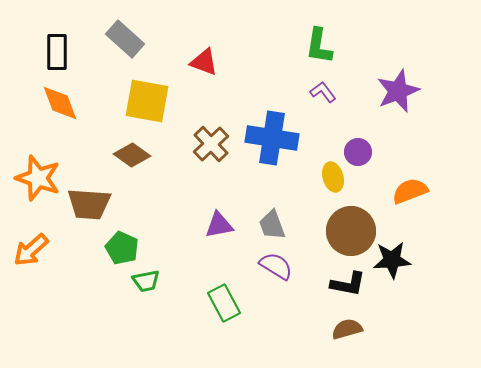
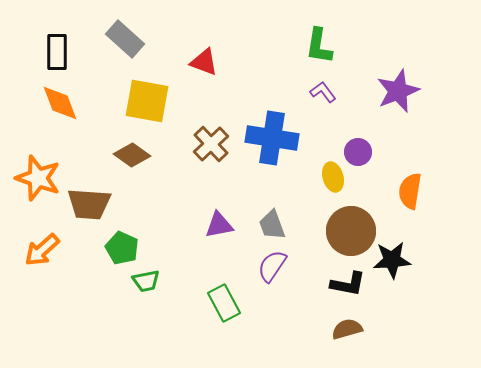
orange semicircle: rotated 60 degrees counterclockwise
orange arrow: moved 11 px right
purple semicircle: moved 4 px left; rotated 88 degrees counterclockwise
